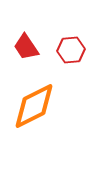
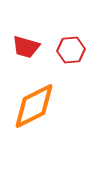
red trapezoid: rotated 40 degrees counterclockwise
